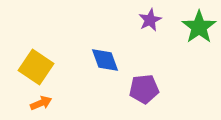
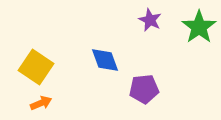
purple star: rotated 20 degrees counterclockwise
